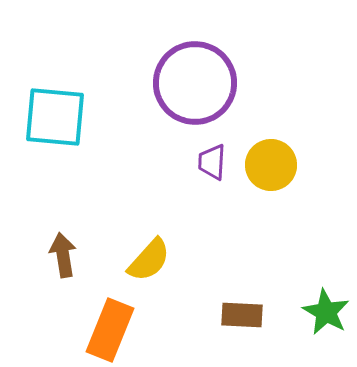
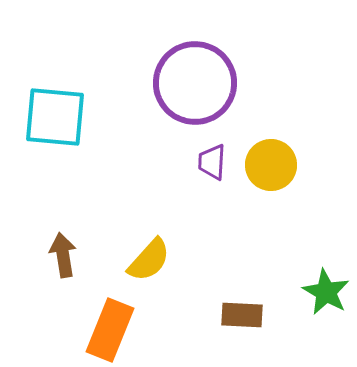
green star: moved 20 px up
